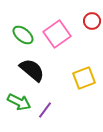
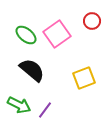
green ellipse: moved 3 px right
green arrow: moved 3 px down
